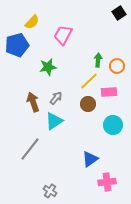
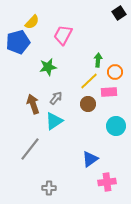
blue pentagon: moved 1 px right, 3 px up
orange circle: moved 2 px left, 6 px down
brown arrow: moved 2 px down
cyan circle: moved 3 px right, 1 px down
gray cross: moved 1 px left, 3 px up; rotated 32 degrees counterclockwise
